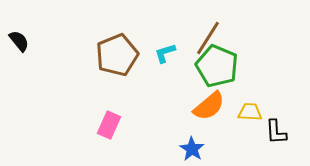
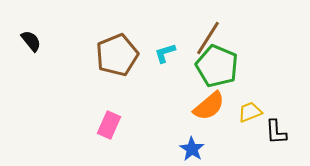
black semicircle: moved 12 px right
yellow trapezoid: rotated 25 degrees counterclockwise
